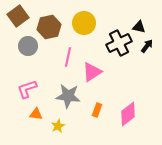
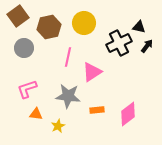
gray circle: moved 4 px left, 2 px down
orange rectangle: rotated 64 degrees clockwise
